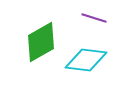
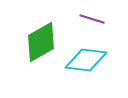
purple line: moved 2 px left, 1 px down
